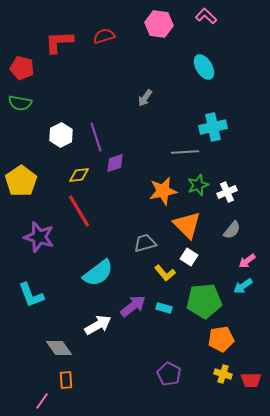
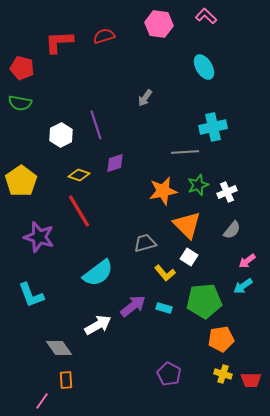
purple line: moved 12 px up
yellow diamond: rotated 25 degrees clockwise
